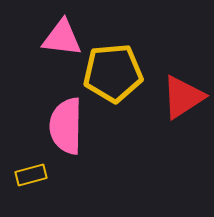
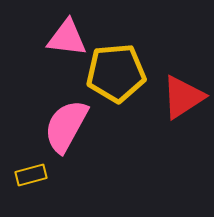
pink triangle: moved 5 px right
yellow pentagon: moved 3 px right
pink semicircle: rotated 28 degrees clockwise
